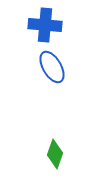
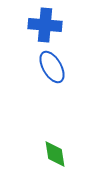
green diamond: rotated 28 degrees counterclockwise
